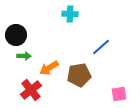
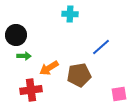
red cross: rotated 30 degrees clockwise
